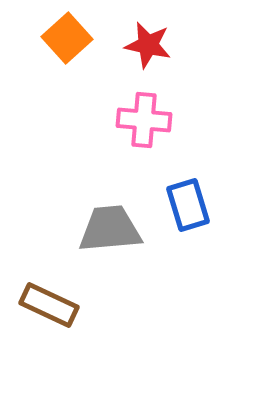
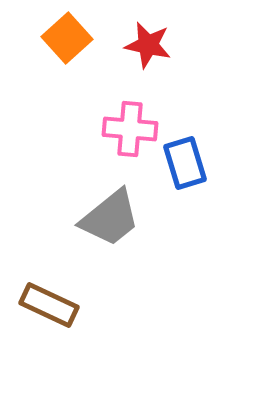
pink cross: moved 14 px left, 9 px down
blue rectangle: moved 3 px left, 42 px up
gray trapezoid: moved 11 px up; rotated 146 degrees clockwise
